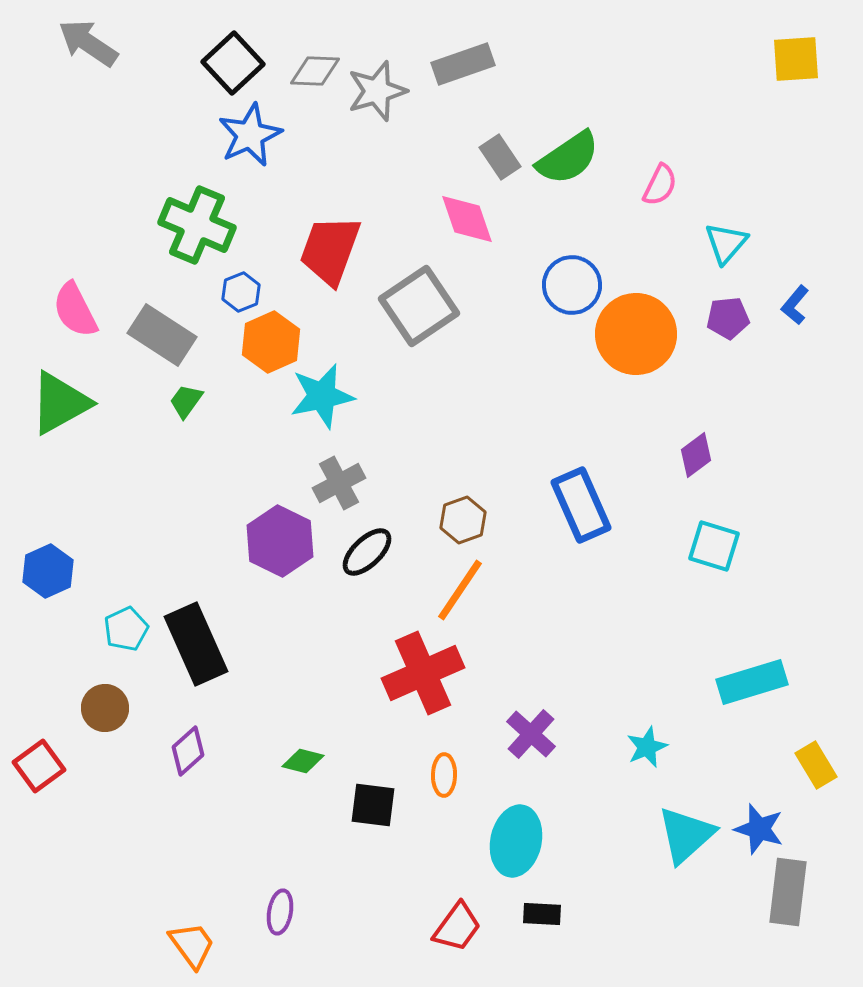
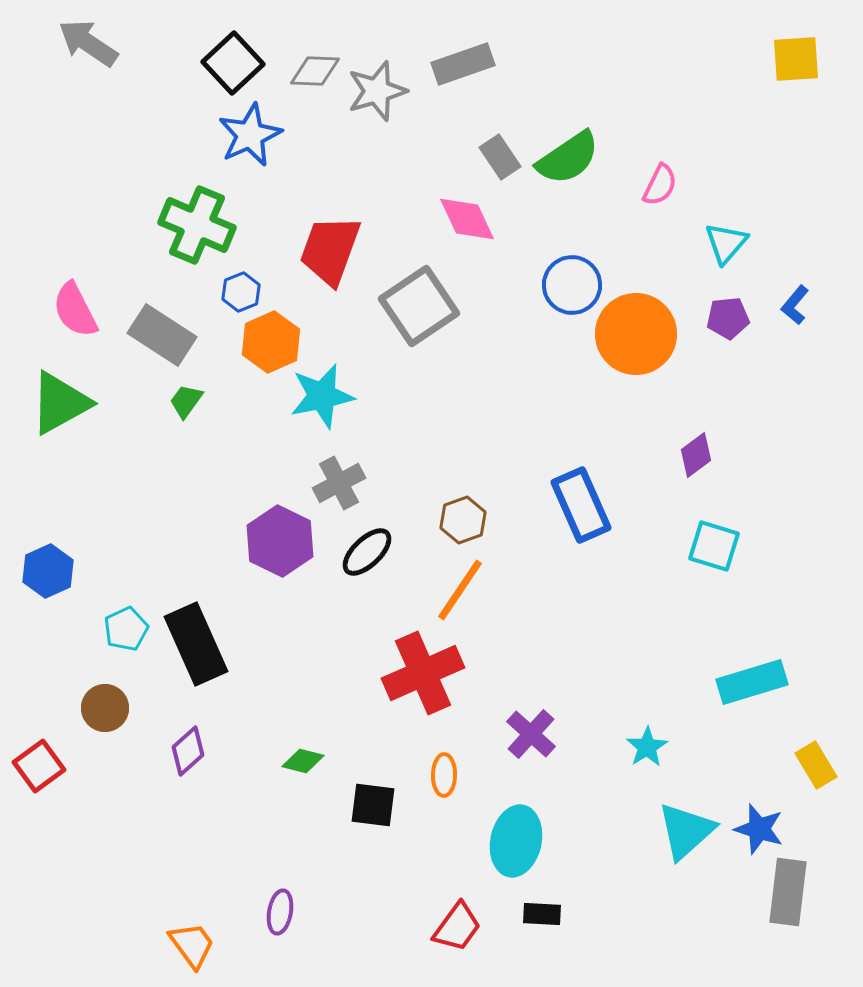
pink diamond at (467, 219): rotated 6 degrees counterclockwise
cyan star at (647, 747): rotated 9 degrees counterclockwise
cyan triangle at (686, 835): moved 4 px up
